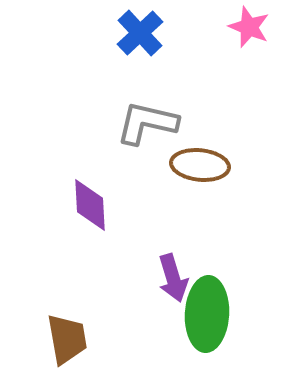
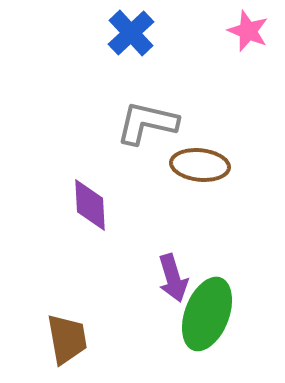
pink star: moved 1 px left, 4 px down
blue cross: moved 9 px left
green ellipse: rotated 18 degrees clockwise
